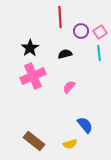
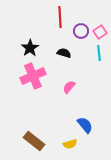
black semicircle: moved 1 px left, 1 px up; rotated 32 degrees clockwise
